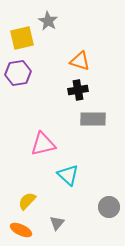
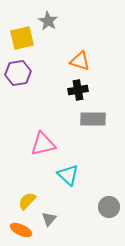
gray triangle: moved 8 px left, 4 px up
